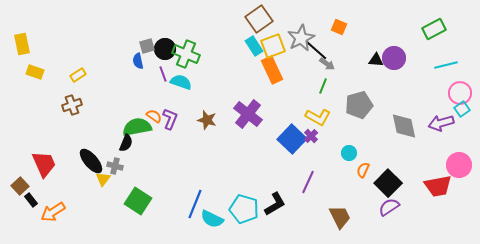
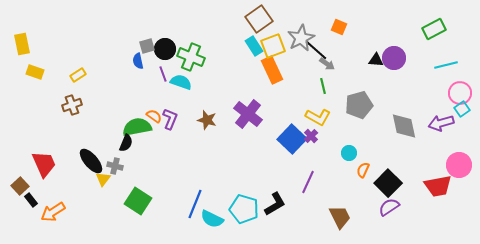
green cross at (186, 54): moved 5 px right, 3 px down
green line at (323, 86): rotated 35 degrees counterclockwise
